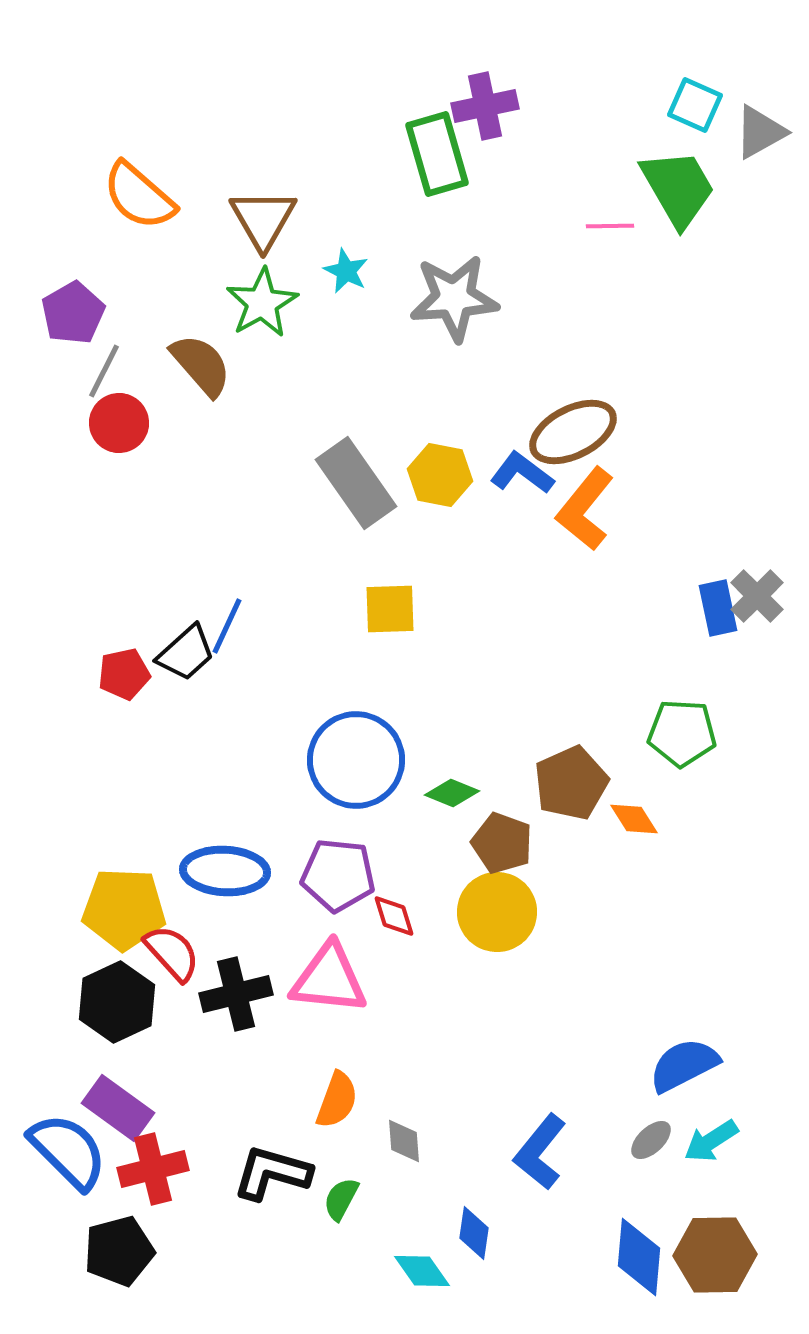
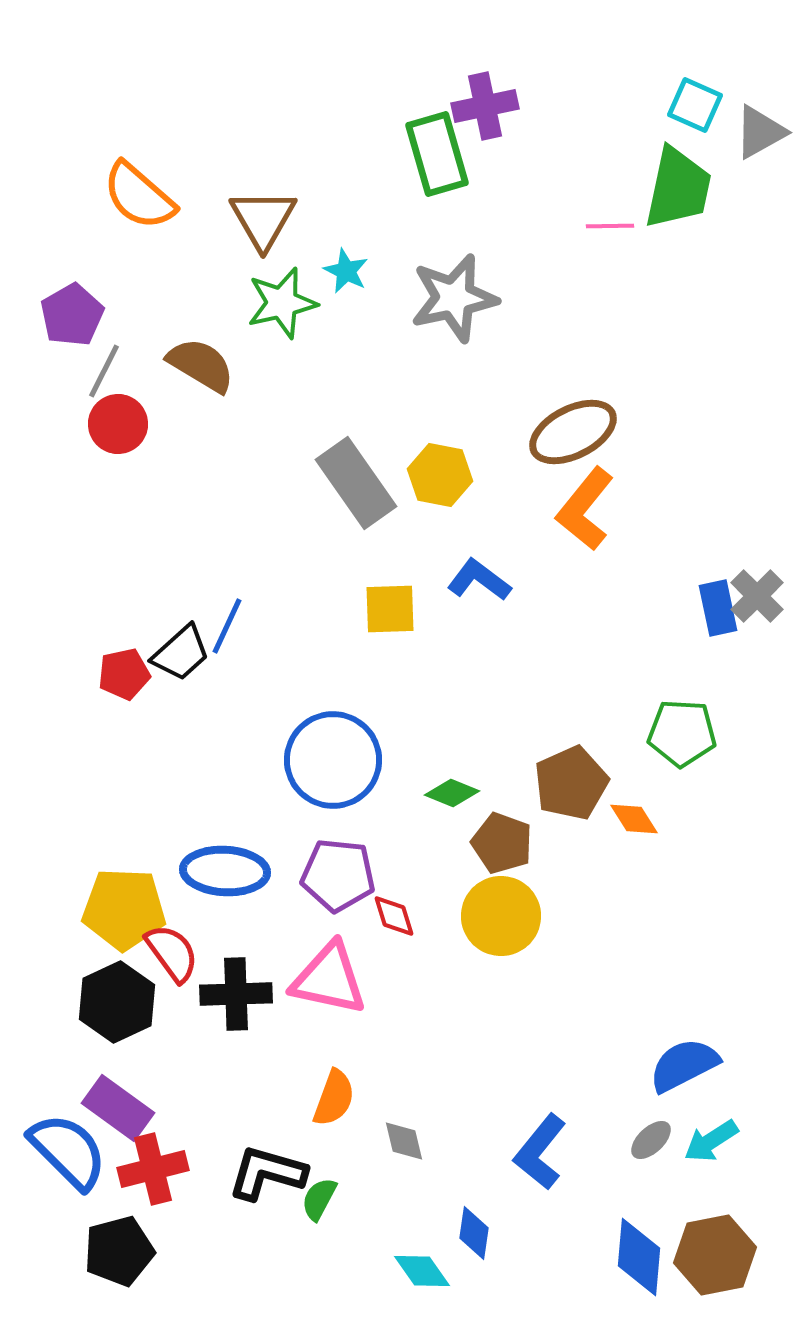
green trapezoid at (678, 188): rotated 42 degrees clockwise
gray star at (454, 298): rotated 8 degrees counterclockwise
green star at (262, 303): moved 20 px right; rotated 16 degrees clockwise
purple pentagon at (73, 313): moved 1 px left, 2 px down
brown semicircle at (201, 365): rotated 18 degrees counterclockwise
red circle at (119, 423): moved 1 px left, 1 px down
blue L-shape at (522, 473): moved 43 px left, 107 px down
black trapezoid at (186, 653): moved 5 px left
blue circle at (356, 760): moved 23 px left
yellow circle at (497, 912): moved 4 px right, 4 px down
red semicircle at (172, 953): rotated 6 degrees clockwise
pink triangle at (329, 979): rotated 6 degrees clockwise
black cross at (236, 994): rotated 12 degrees clockwise
orange semicircle at (337, 1100): moved 3 px left, 2 px up
gray diamond at (404, 1141): rotated 9 degrees counterclockwise
black L-shape at (272, 1173): moved 5 px left
green semicircle at (341, 1199): moved 22 px left
brown hexagon at (715, 1255): rotated 10 degrees counterclockwise
